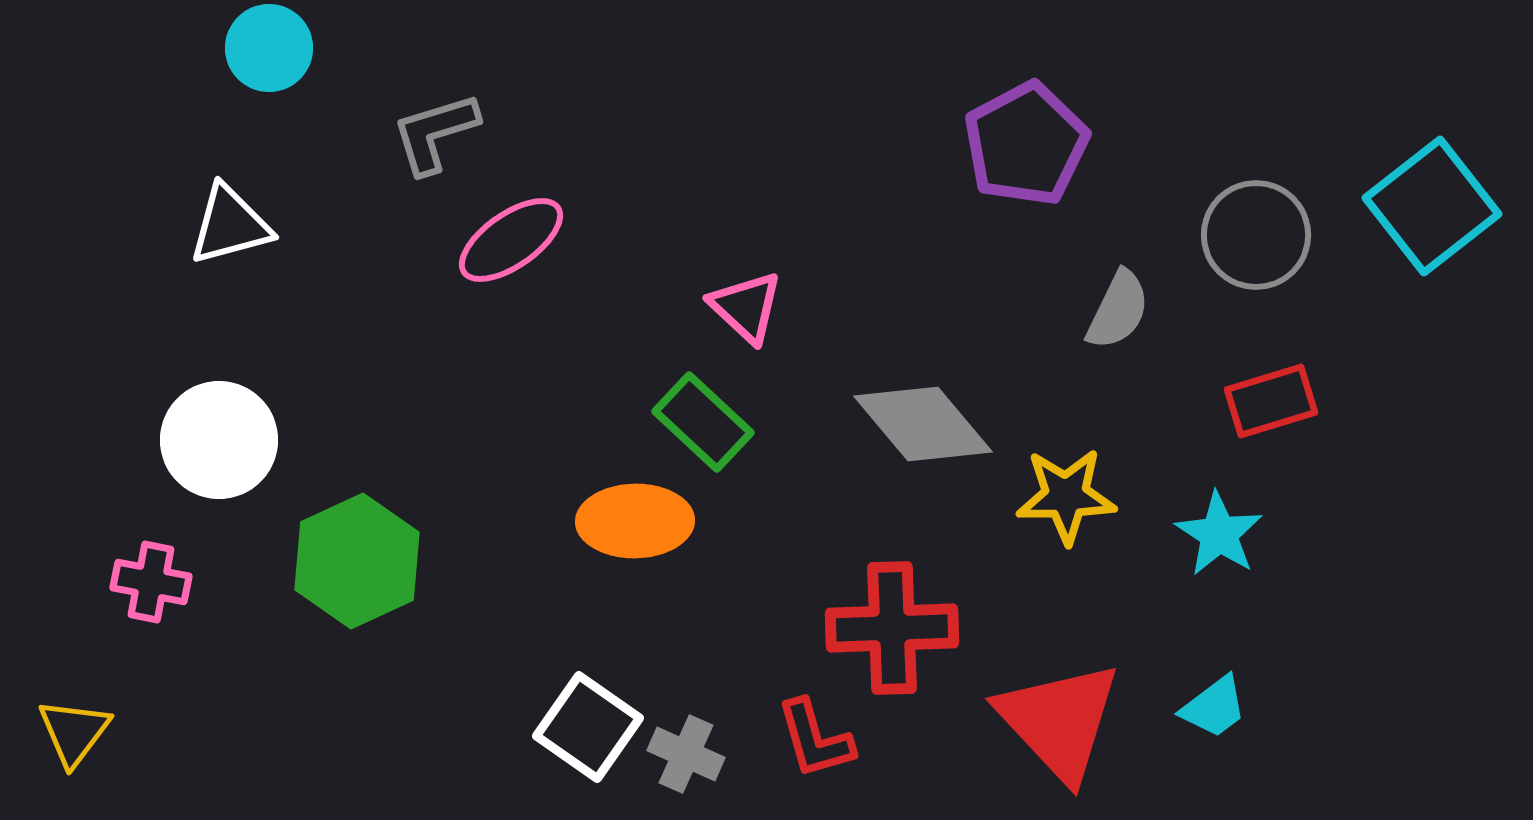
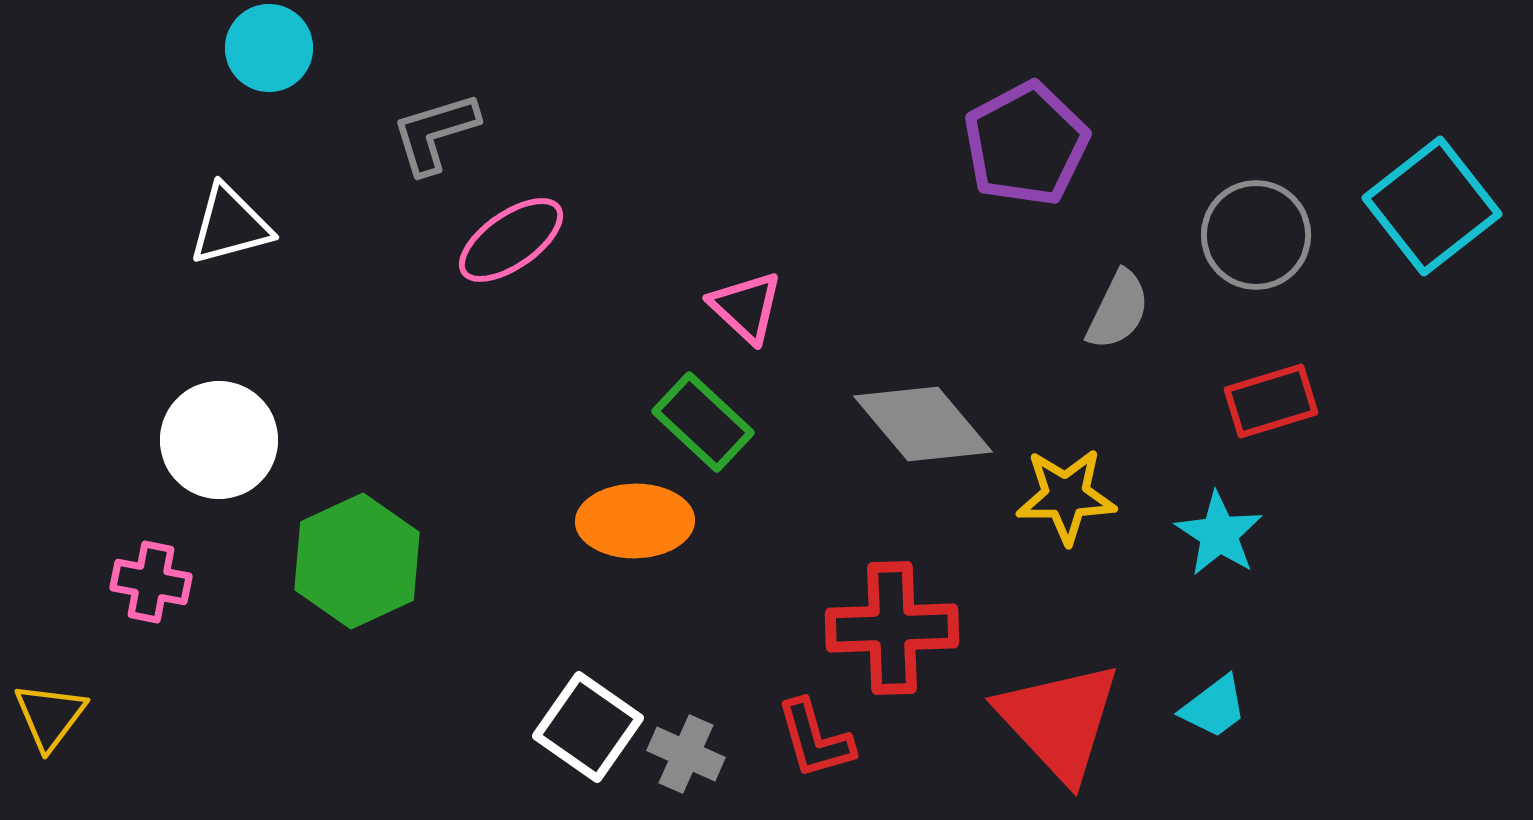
yellow triangle: moved 24 px left, 16 px up
